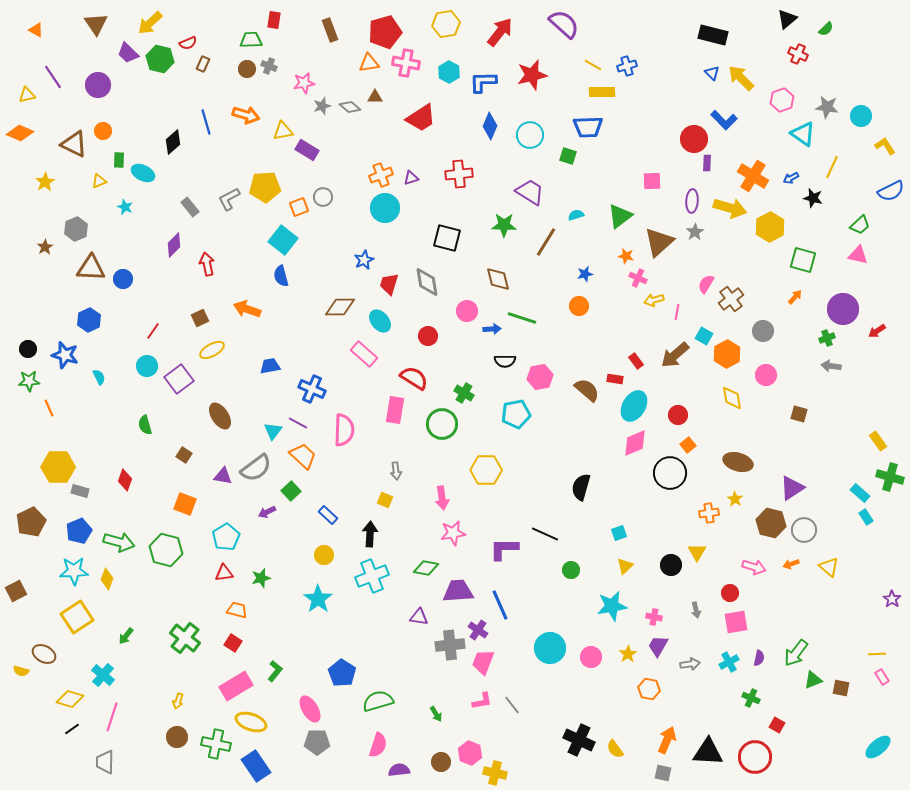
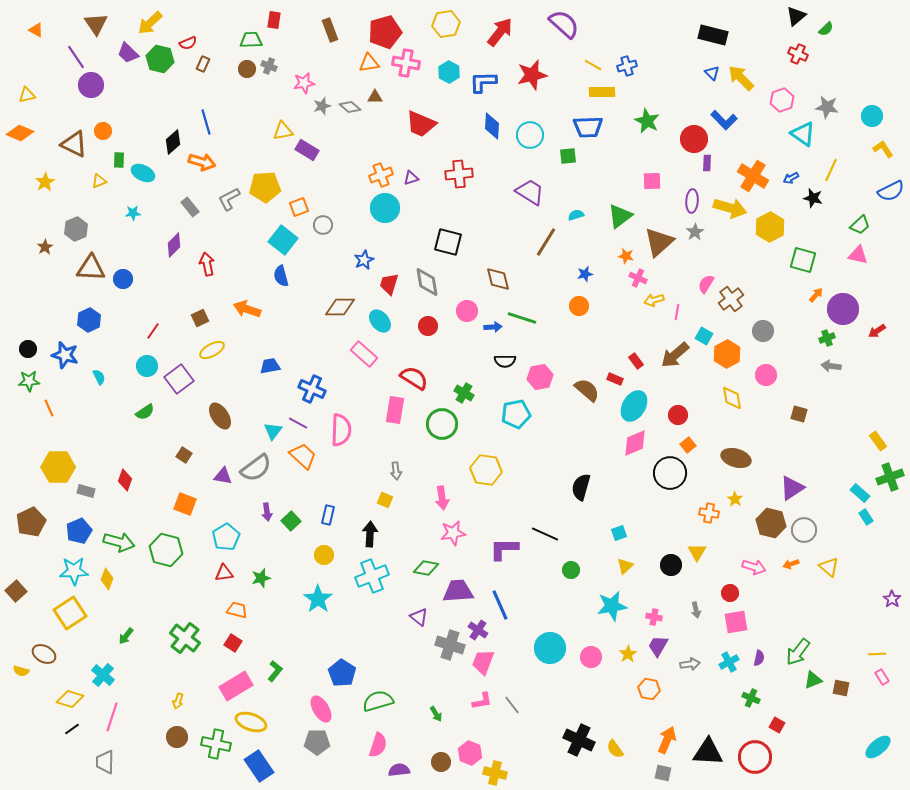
black triangle at (787, 19): moved 9 px right, 3 px up
purple line at (53, 77): moved 23 px right, 20 px up
purple circle at (98, 85): moved 7 px left
orange arrow at (246, 115): moved 44 px left, 47 px down
cyan circle at (861, 116): moved 11 px right
red trapezoid at (421, 118): moved 6 px down; rotated 56 degrees clockwise
blue diamond at (490, 126): moved 2 px right; rotated 20 degrees counterclockwise
yellow L-shape at (885, 146): moved 2 px left, 3 px down
green square at (568, 156): rotated 24 degrees counterclockwise
yellow line at (832, 167): moved 1 px left, 3 px down
gray circle at (323, 197): moved 28 px down
cyan star at (125, 207): moved 8 px right, 6 px down; rotated 28 degrees counterclockwise
green star at (504, 225): moved 143 px right, 104 px up; rotated 25 degrees clockwise
black square at (447, 238): moved 1 px right, 4 px down
orange arrow at (795, 297): moved 21 px right, 2 px up
blue arrow at (492, 329): moved 1 px right, 2 px up
red circle at (428, 336): moved 10 px up
red rectangle at (615, 379): rotated 14 degrees clockwise
green semicircle at (145, 425): moved 13 px up; rotated 108 degrees counterclockwise
pink semicircle at (344, 430): moved 3 px left
brown ellipse at (738, 462): moved 2 px left, 4 px up
yellow hexagon at (486, 470): rotated 8 degrees clockwise
green cross at (890, 477): rotated 36 degrees counterclockwise
gray rectangle at (80, 491): moved 6 px right
green square at (291, 491): moved 30 px down
purple arrow at (267, 512): rotated 72 degrees counterclockwise
orange cross at (709, 513): rotated 18 degrees clockwise
blue rectangle at (328, 515): rotated 60 degrees clockwise
brown square at (16, 591): rotated 15 degrees counterclockwise
yellow square at (77, 617): moved 7 px left, 4 px up
purple triangle at (419, 617): rotated 30 degrees clockwise
gray cross at (450, 645): rotated 24 degrees clockwise
green arrow at (796, 653): moved 2 px right, 1 px up
pink ellipse at (310, 709): moved 11 px right
blue rectangle at (256, 766): moved 3 px right
